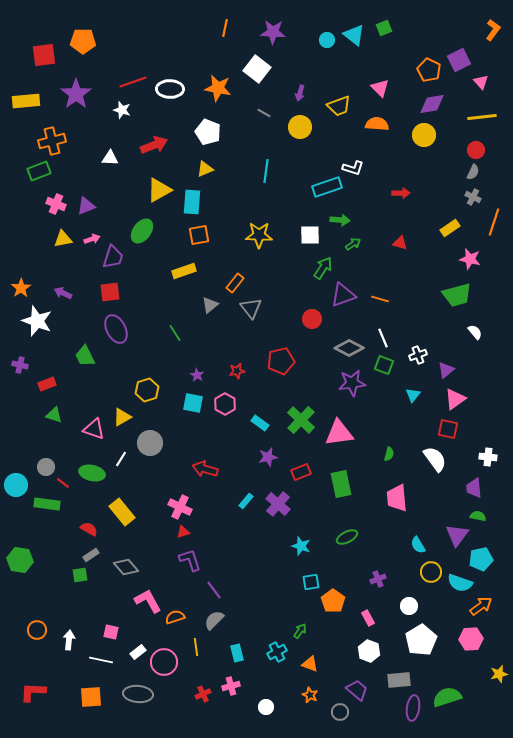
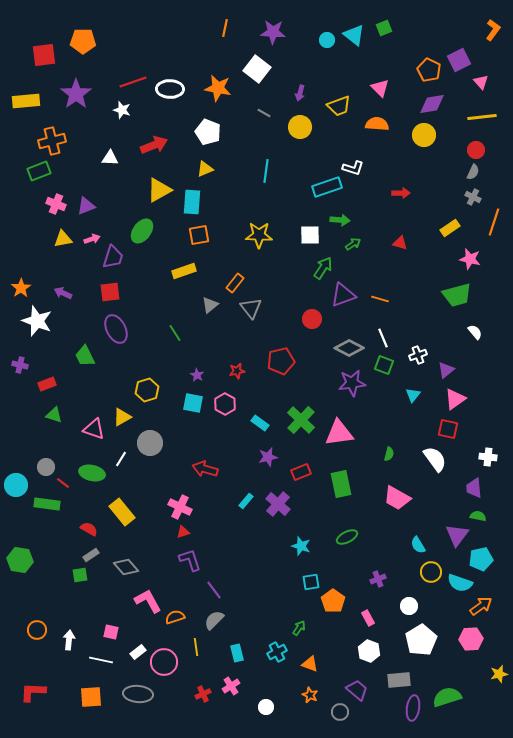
pink trapezoid at (397, 498): rotated 56 degrees counterclockwise
green arrow at (300, 631): moved 1 px left, 3 px up
pink cross at (231, 686): rotated 18 degrees counterclockwise
